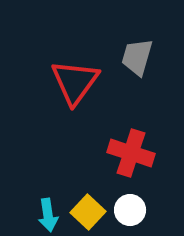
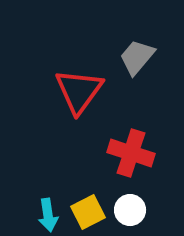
gray trapezoid: rotated 24 degrees clockwise
red triangle: moved 4 px right, 9 px down
yellow square: rotated 20 degrees clockwise
